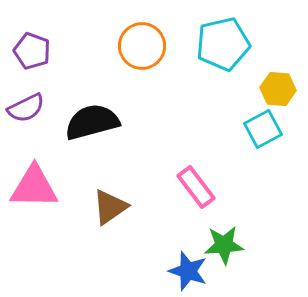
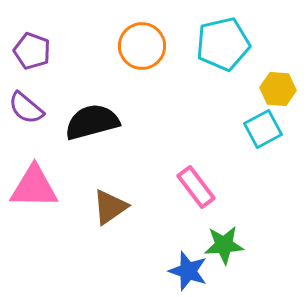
purple semicircle: rotated 66 degrees clockwise
